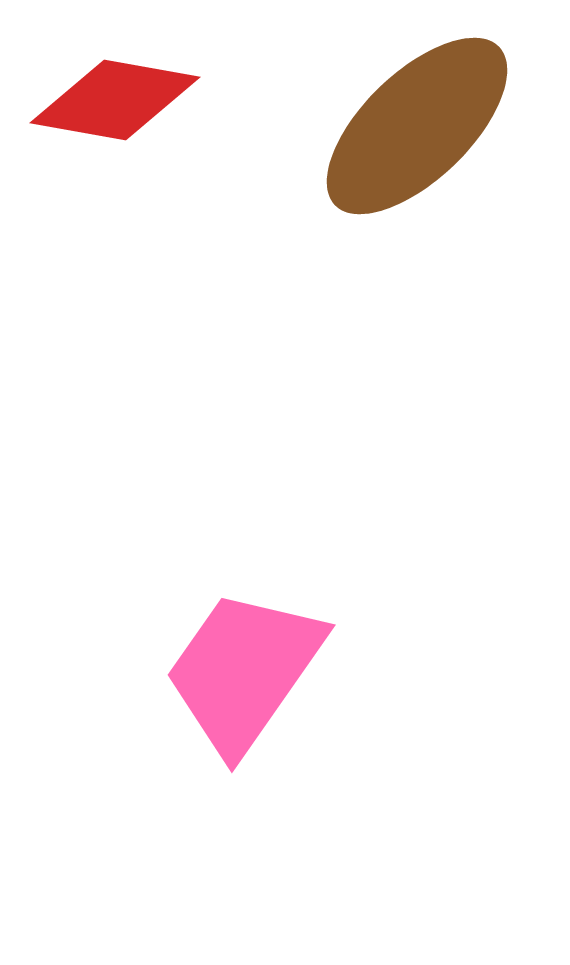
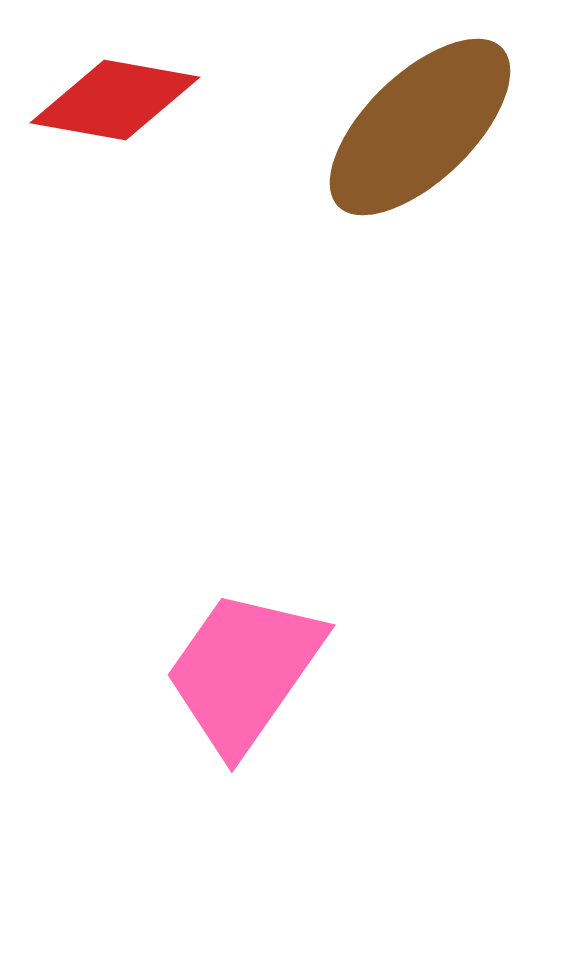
brown ellipse: moved 3 px right, 1 px down
